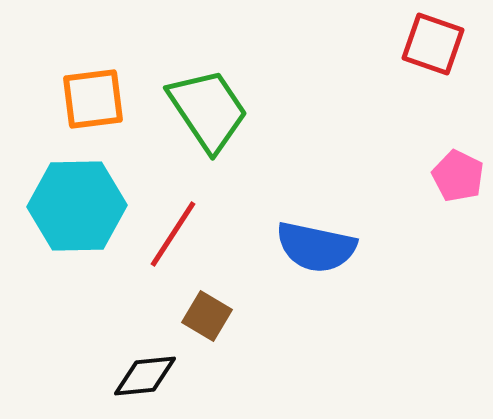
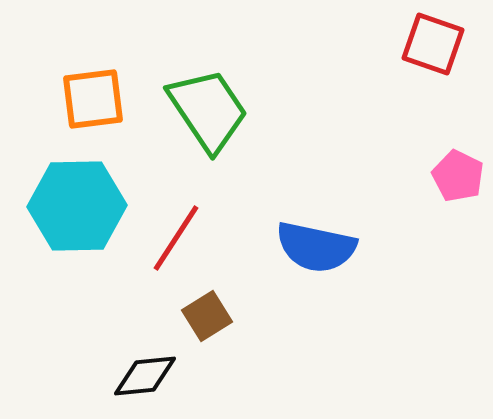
red line: moved 3 px right, 4 px down
brown square: rotated 27 degrees clockwise
